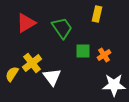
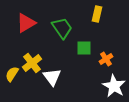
green square: moved 1 px right, 3 px up
orange cross: moved 2 px right, 4 px down
white star: moved 1 px down; rotated 30 degrees clockwise
